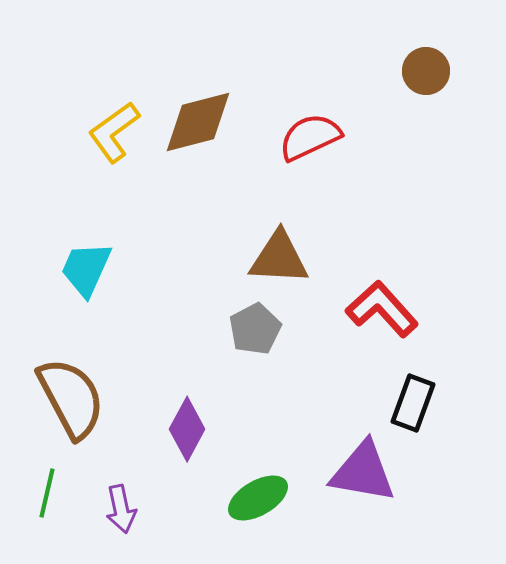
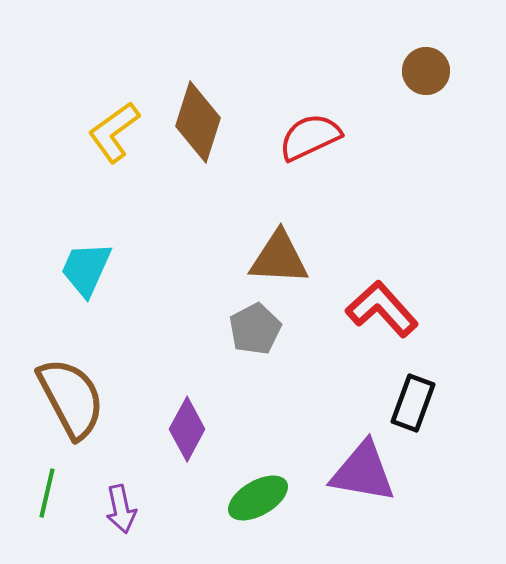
brown diamond: rotated 58 degrees counterclockwise
